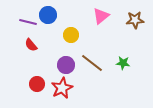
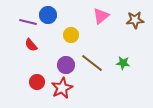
red circle: moved 2 px up
